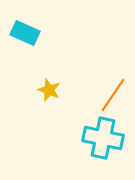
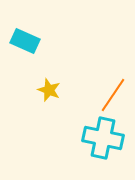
cyan rectangle: moved 8 px down
